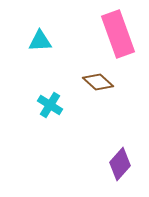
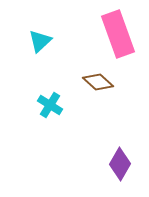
cyan triangle: rotated 40 degrees counterclockwise
purple diamond: rotated 12 degrees counterclockwise
